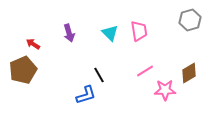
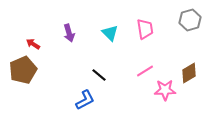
pink trapezoid: moved 6 px right, 2 px up
black line: rotated 21 degrees counterclockwise
blue L-shape: moved 1 px left, 5 px down; rotated 10 degrees counterclockwise
